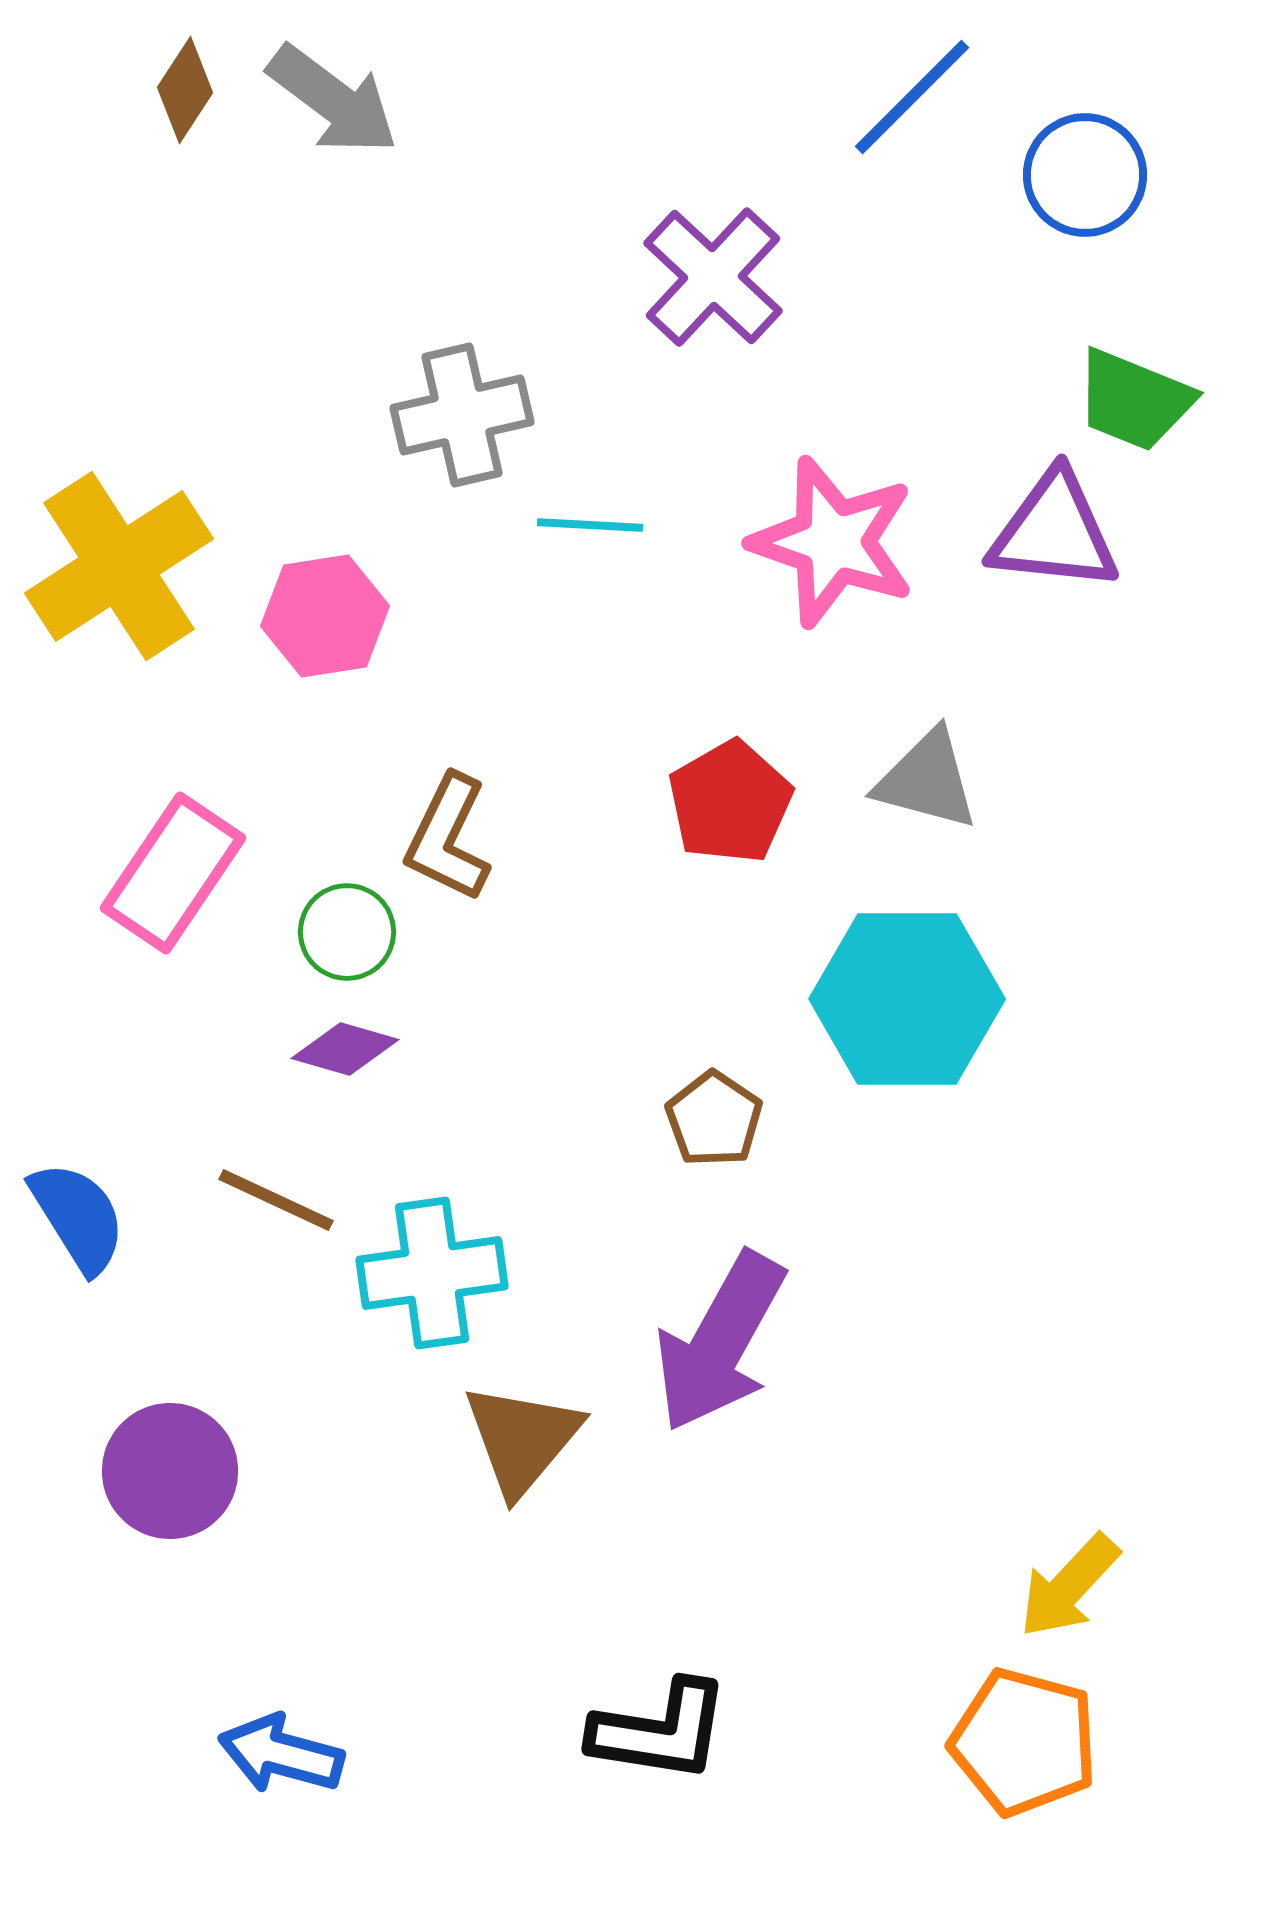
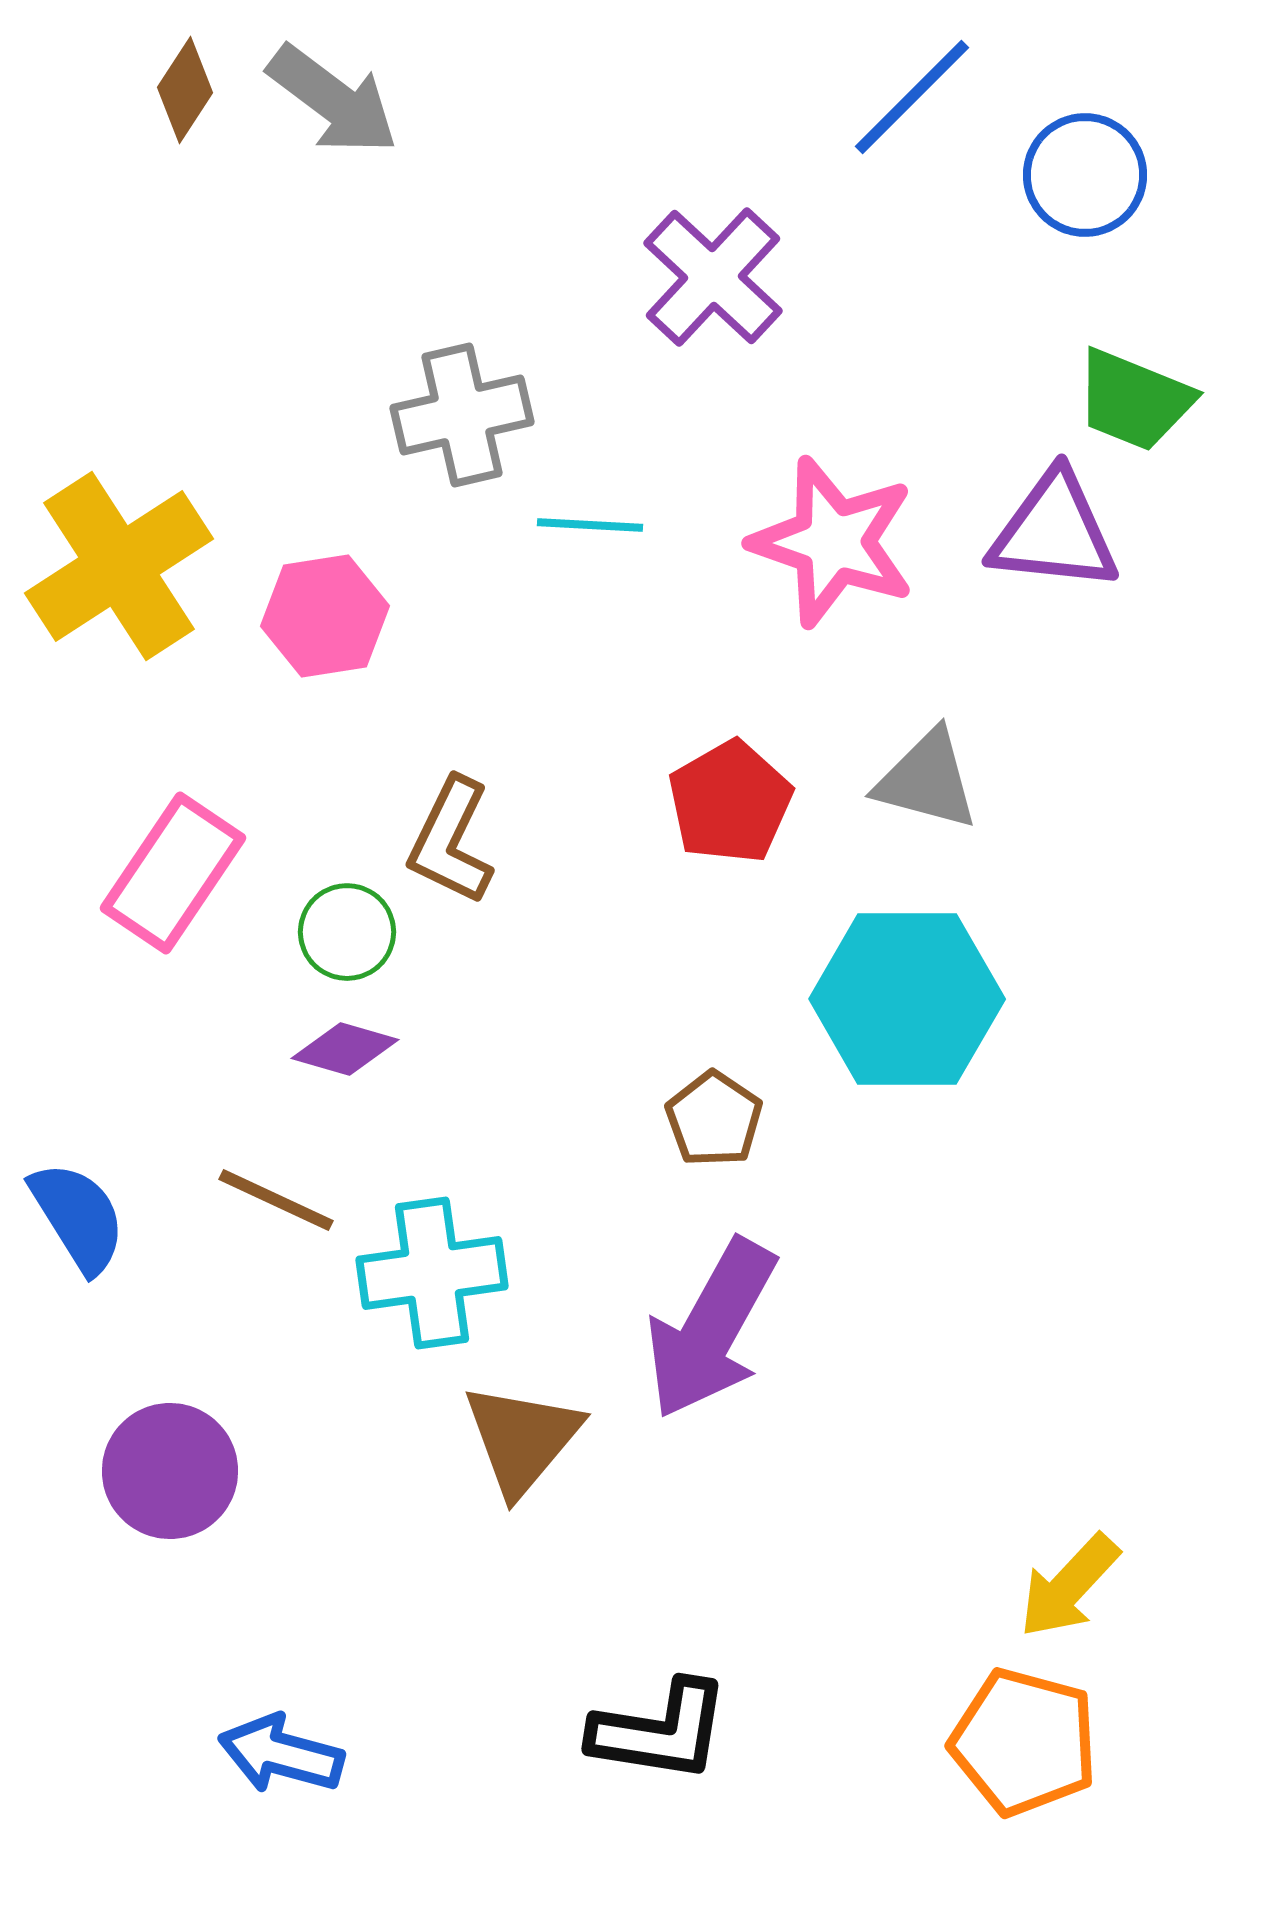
brown L-shape: moved 3 px right, 3 px down
purple arrow: moved 9 px left, 13 px up
